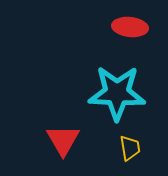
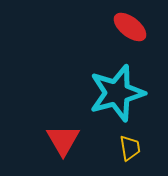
red ellipse: rotated 32 degrees clockwise
cyan star: rotated 18 degrees counterclockwise
